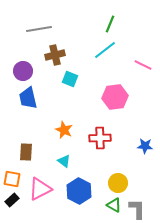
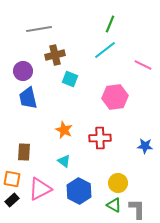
brown rectangle: moved 2 px left
